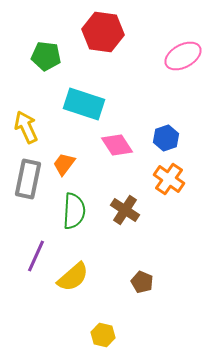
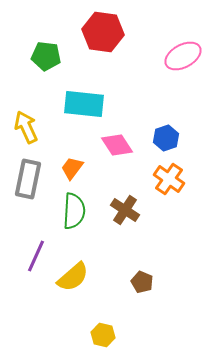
cyan rectangle: rotated 12 degrees counterclockwise
orange trapezoid: moved 8 px right, 4 px down
